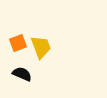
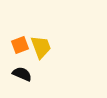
orange square: moved 2 px right, 2 px down
